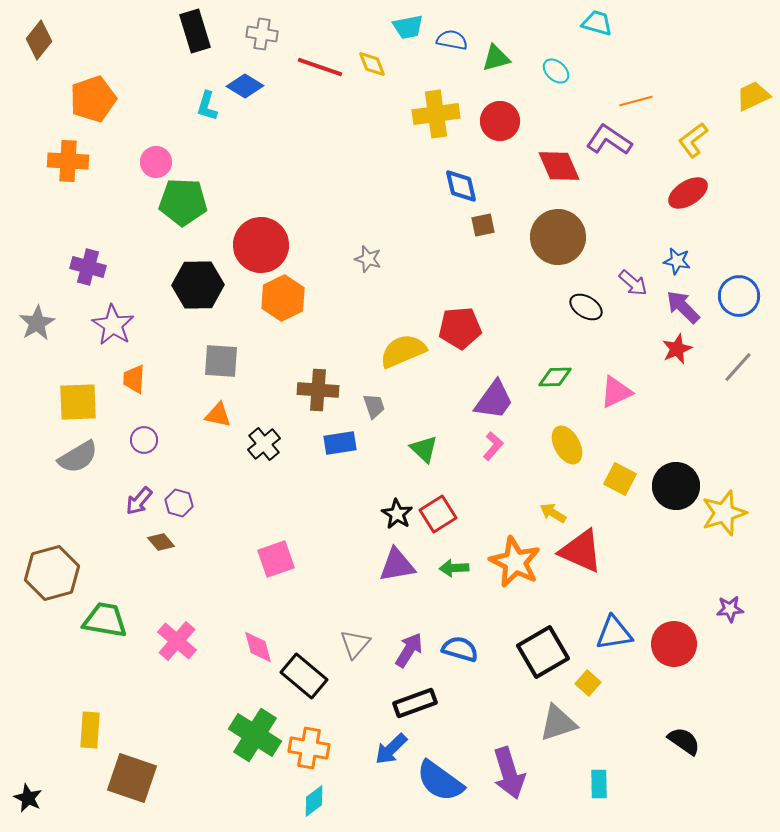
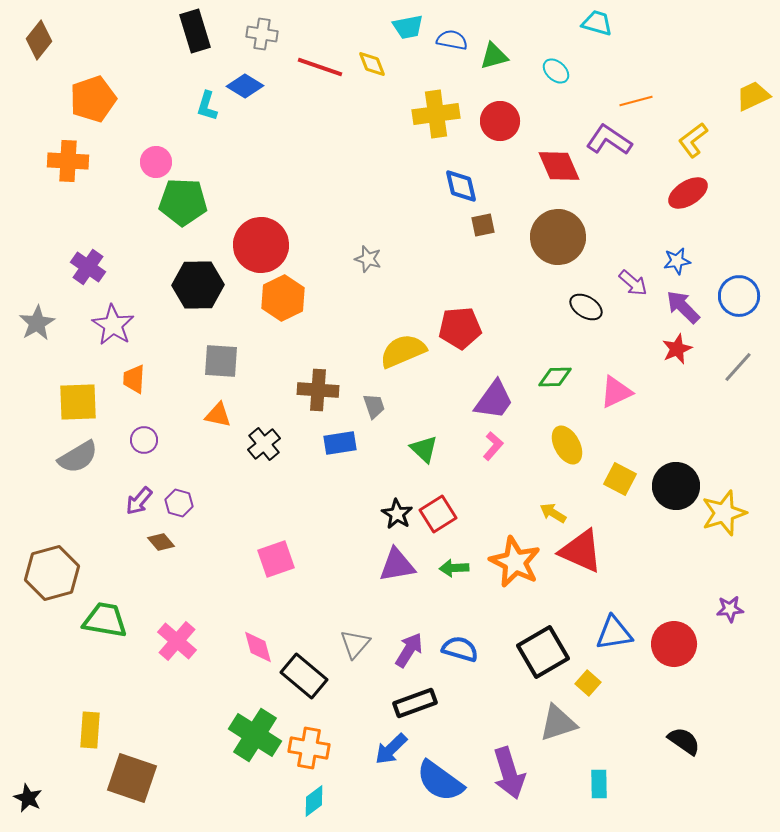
green triangle at (496, 58): moved 2 px left, 2 px up
blue star at (677, 261): rotated 20 degrees counterclockwise
purple cross at (88, 267): rotated 20 degrees clockwise
